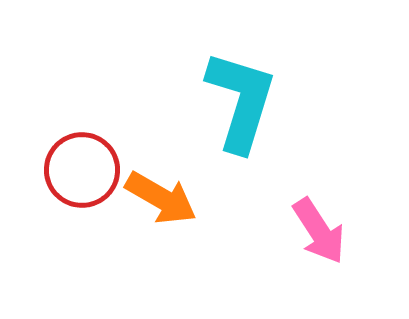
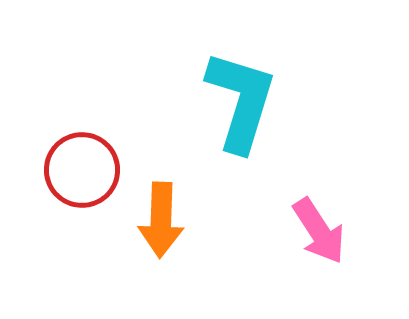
orange arrow: moved 22 px down; rotated 62 degrees clockwise
